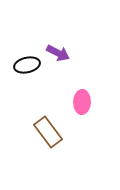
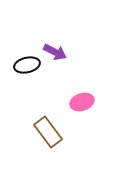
purple arrow: moved 3 px left, 1 px up
pink ellipse: rotated 70 degrees clockwise
